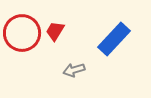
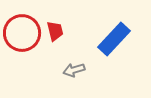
red trapezoid: rotated 135 degrees clockwise
